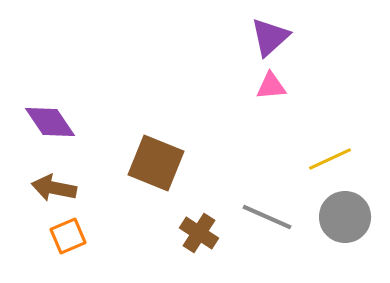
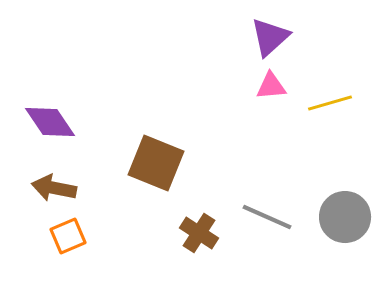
yellow line: moved 56 px up; rotated 9 degrees clockwise
